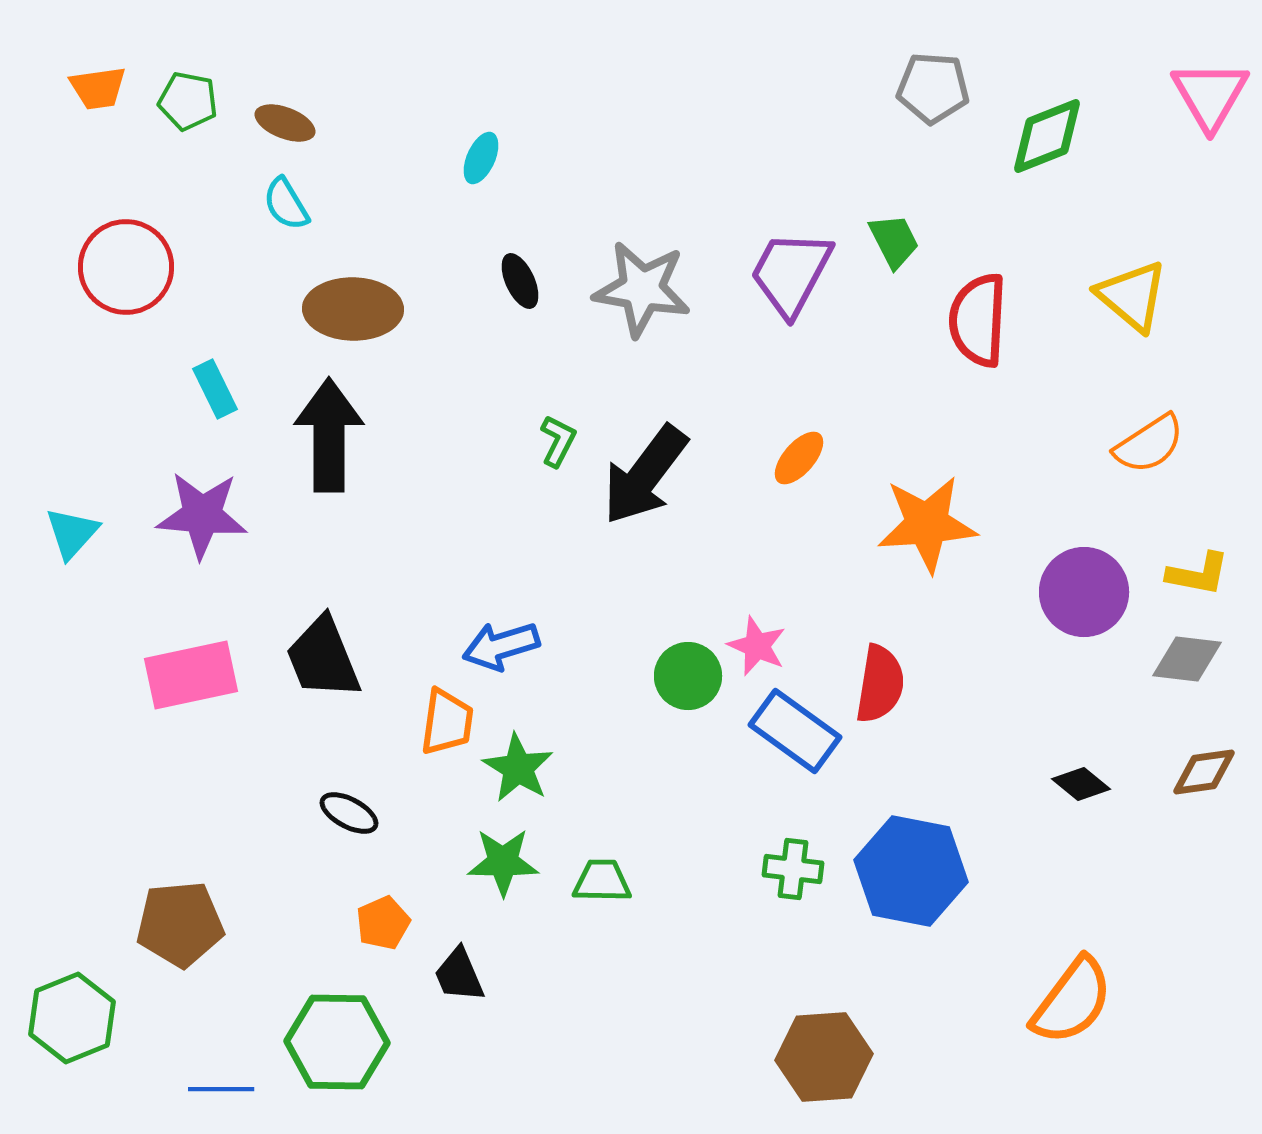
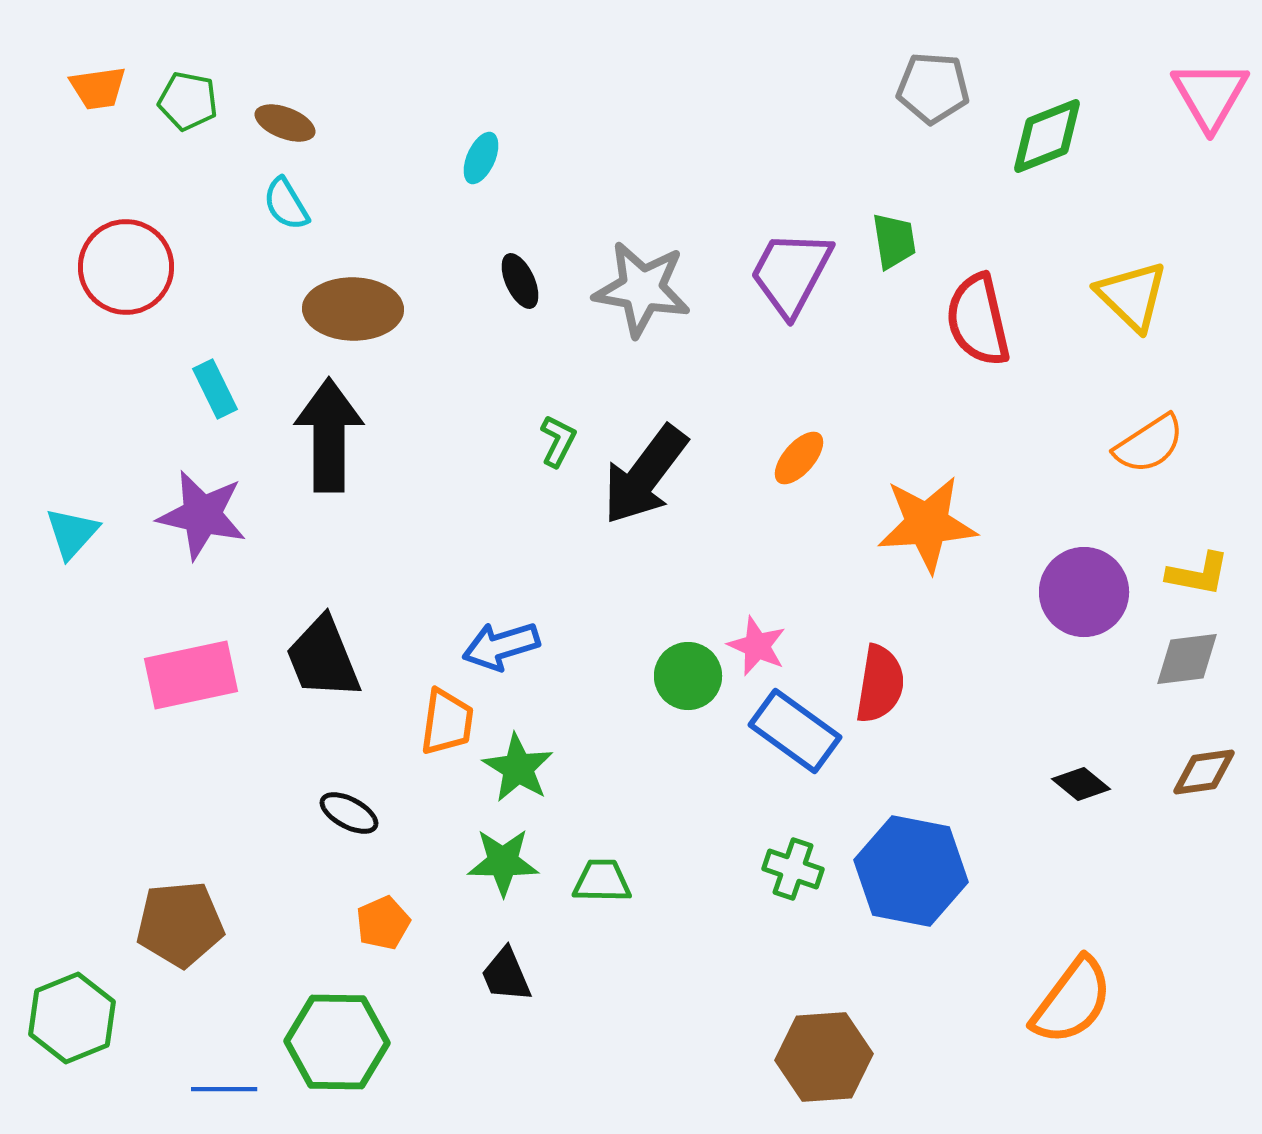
green trapezoid at (894, 241): rotated 18 degrees clockwise
yellow triangle at (1132, 296): rotated 4 degrees clockwise
red semicircle at (978, 320): rotated 16 degrees counterclockwise
purple star at (202, 515): rotated 8 degrees clockwise
gray diamond at (1187, 659): rotated 14 degrees counterclockwise
green cross at (793, 869): rotated 12 degrees clockwise
black trapezoid at (459, 975): moved 47 px right
blue line at (221, 1089): moved 3 px right
